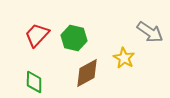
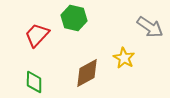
gray arrow: moved 5 px up
green hexagon: moved 20 px up
